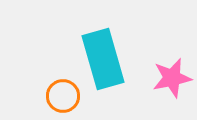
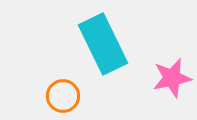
cyan rectangle: moved 15 px up; rotated 10 degrees counterclockwise
